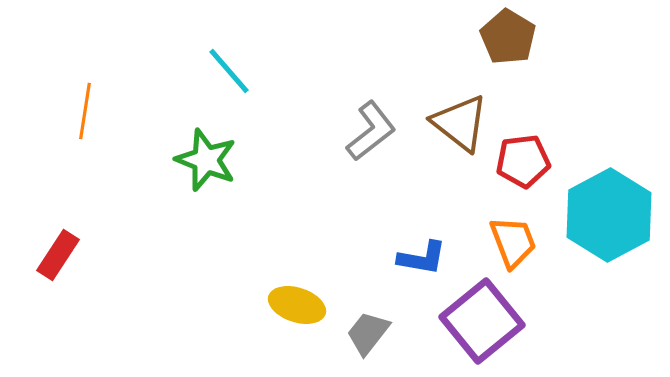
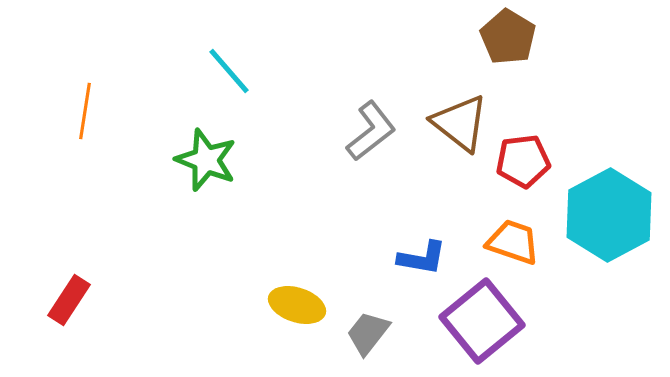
orange trapezoid: rotated 50 degrees counterclockwise
red rectangle: moved 11 px right, 45 px down
